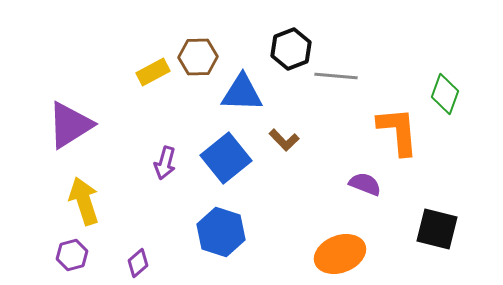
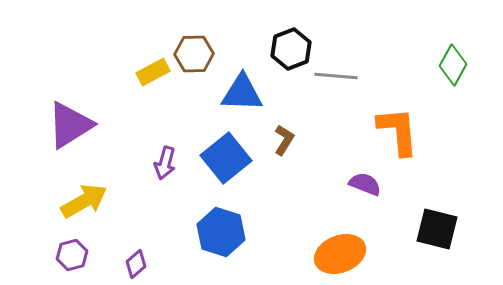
brown hexagon: moved 4 px left, 3 px up
green diamond: moved 8 px right, 29 px up; rotated 9 degrees clockwise
brown L-shape: rotated 104 degrees counterclockwise
yellow arrow: rotated 78 degrees clockwise
purple diamond: moved 2 px left, 1 px down
